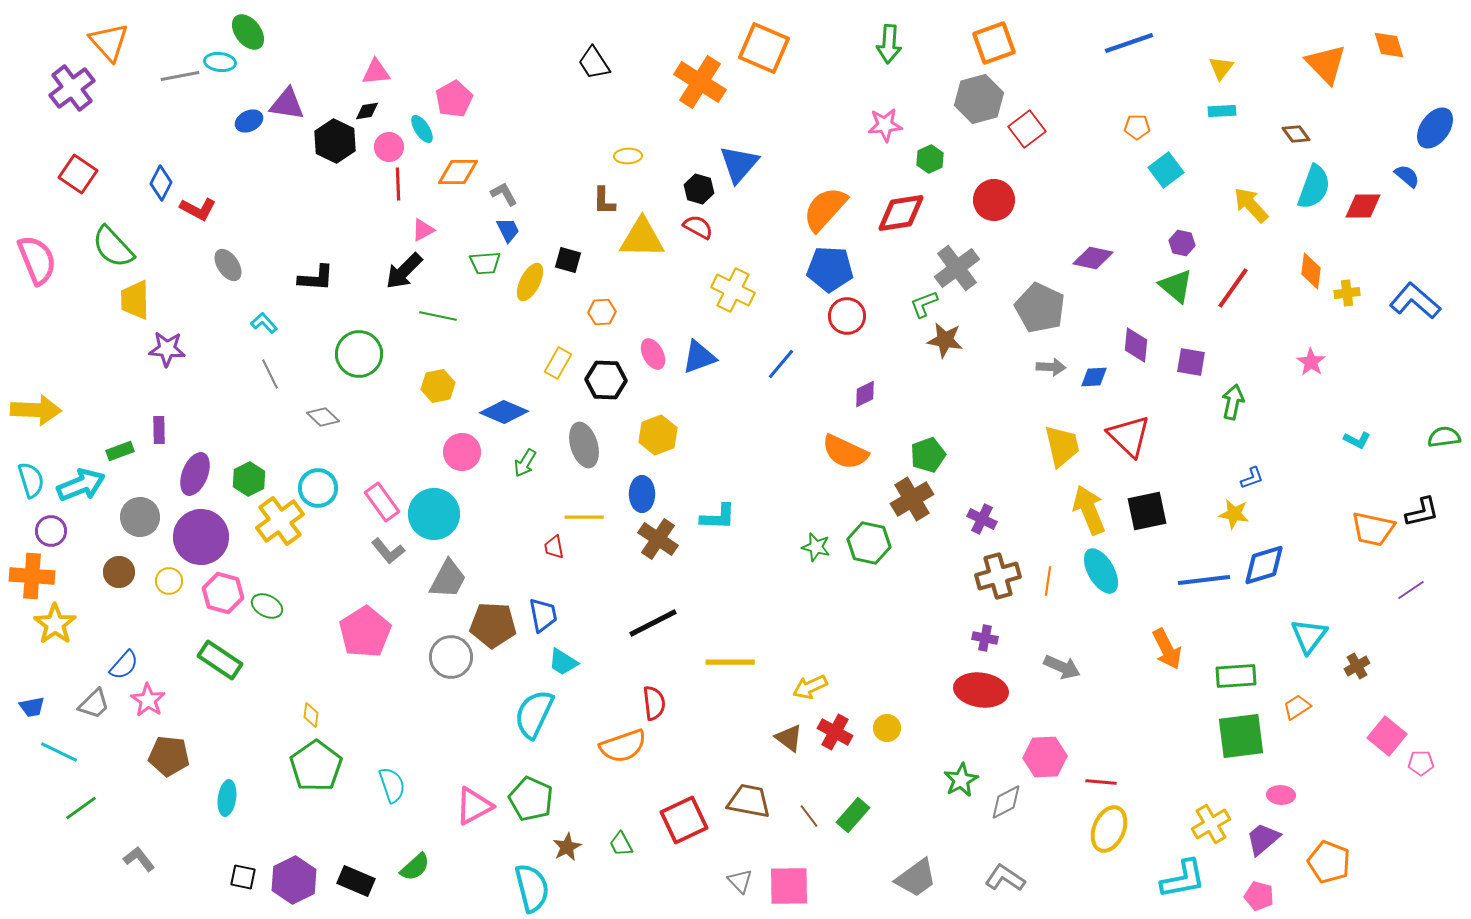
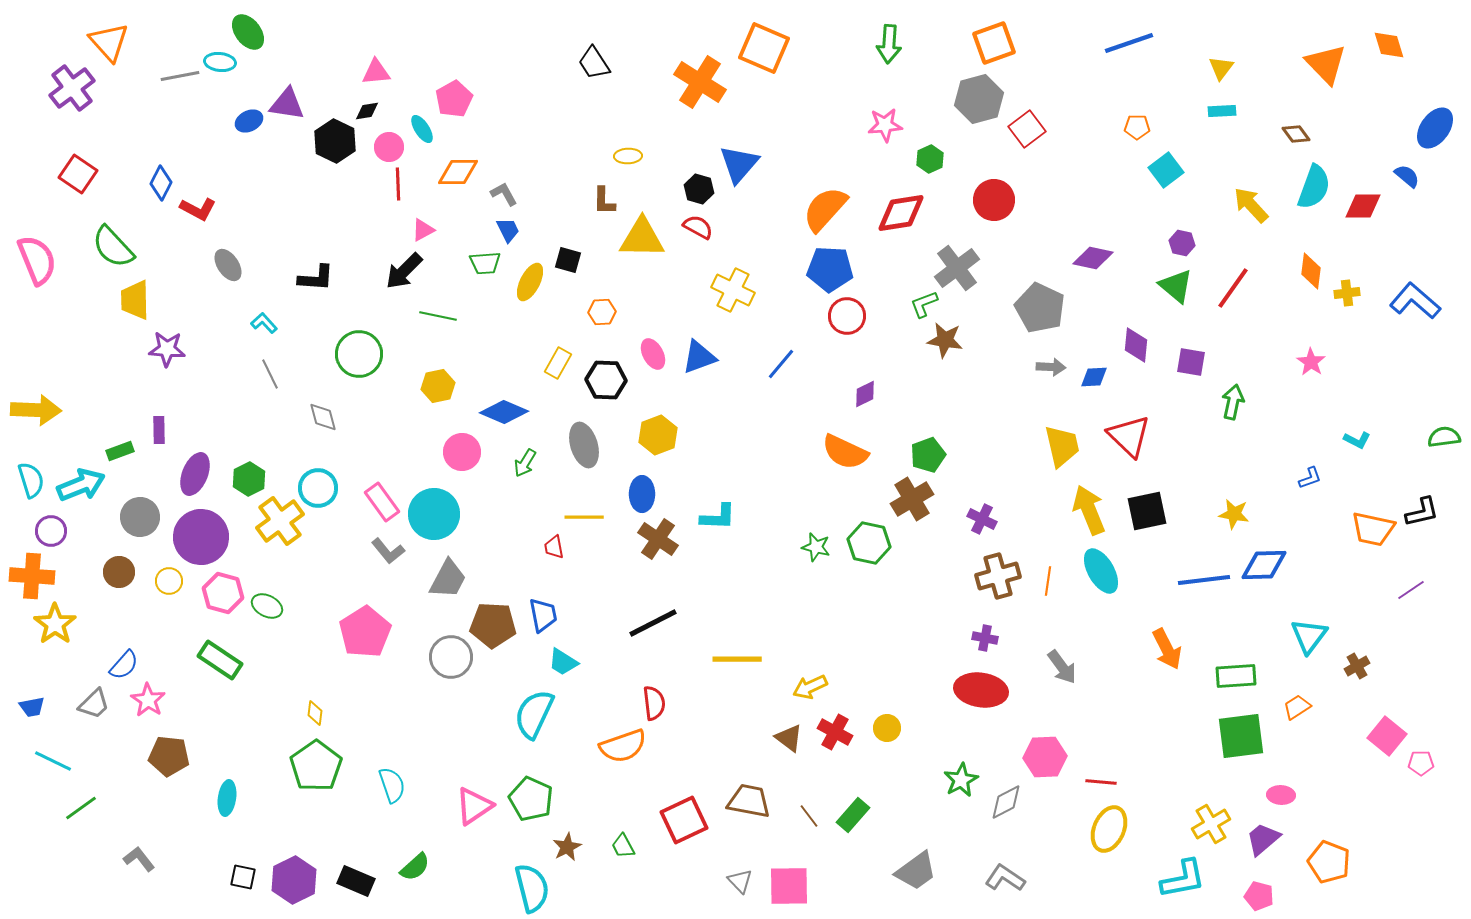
gray diamond at (323, 417): rotated 32 degrees clockwise
blue L-shape at (1252, 478): moved 58 px right
blue diamond at (1264, 565): rotated 15 degrees clockwise
yellow line at (730, 662): moved 7 px right, 3 px up
gray arrow at (1062, 667): rotated 30 degrees clockwise
yellow diamond at (311, 715): moved 4 px right, 2 px up
cyan line at (59, 752): moved 6 px left, 9 px down
pink triangle at (474, 806): rotated 6 degrees counterclockwise
green trapezoid at (621, 844): moved 2 px right, 2 px down
gray trapezoid at (916, 878): moved 7 px up
